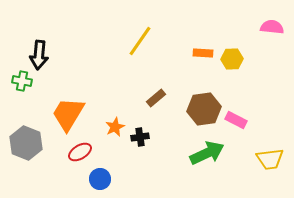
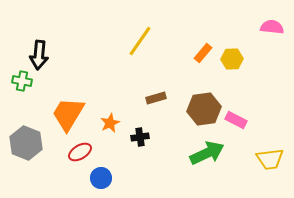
orange rectangle: rotated 54 degrees counterclockwise
brown rectangle: rotated 24 degrees clockwise
orange star: moved 5 px left, 4 px up
blue circle: moved 1 px right, 1 px up
